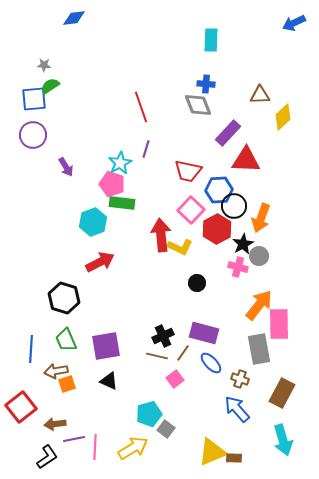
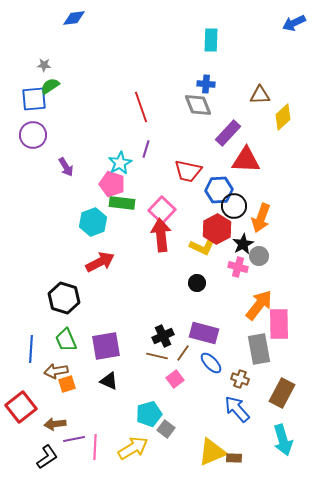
pink square at (191, 210): moved 29 px left
yellow L-shape at (180, 247): moved 22 px right
